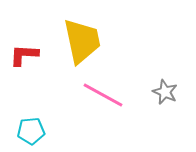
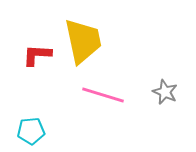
yellow trapezoid: moved 1 px right
red L-shape: moved 13 px right
pink line: rotated 12 degrees counterclockwise
